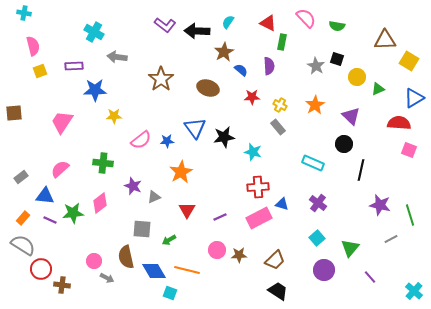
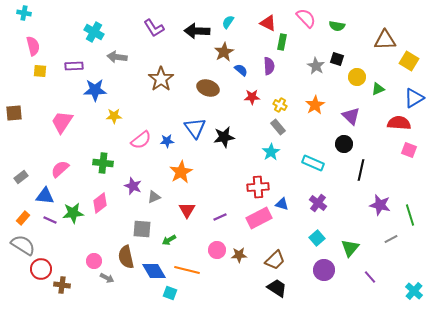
purple L-shape at (165, 25): moved 11 px left, 3 px down; rotated 20 degrees clockwise
yellow square at (40, 71): rotated 24 degrees clockwise
cyan star at (253, 152): moved 18 px right; rotated 24 degrees clockwise
black trapezoid at (278, 291): moved 1 px left, 3 px up
